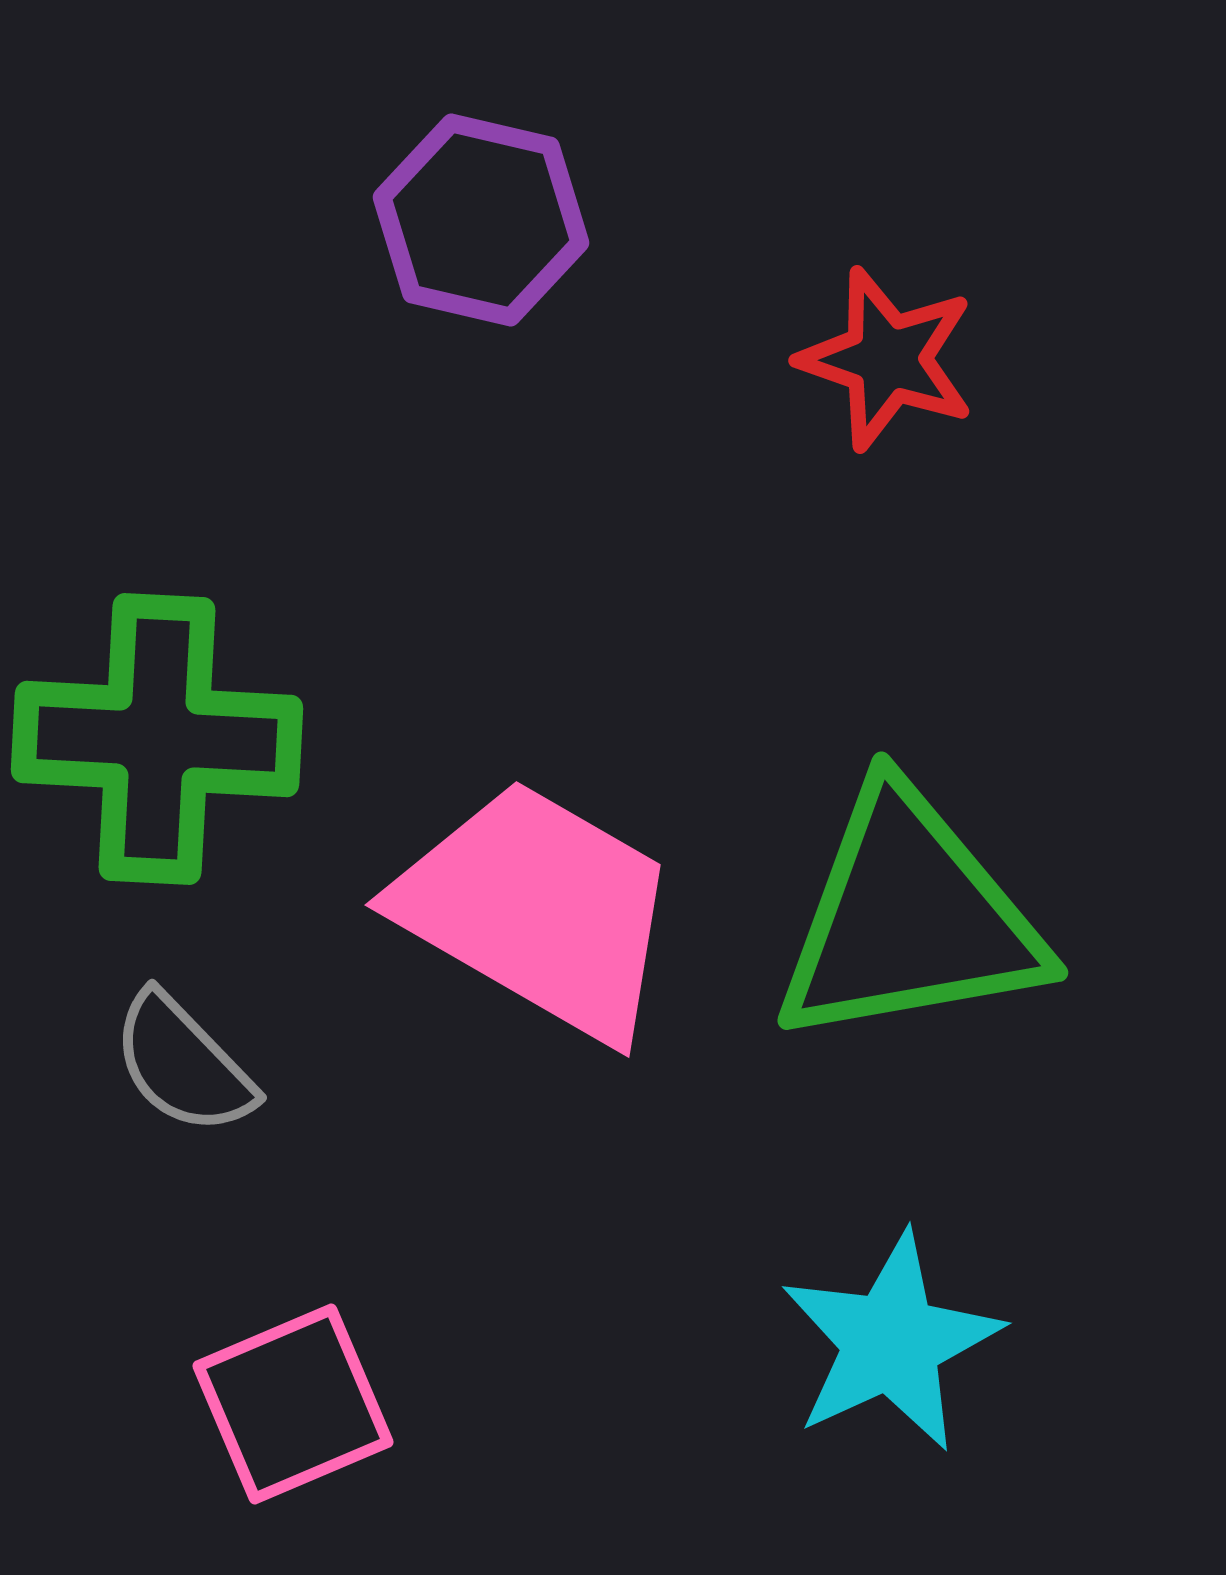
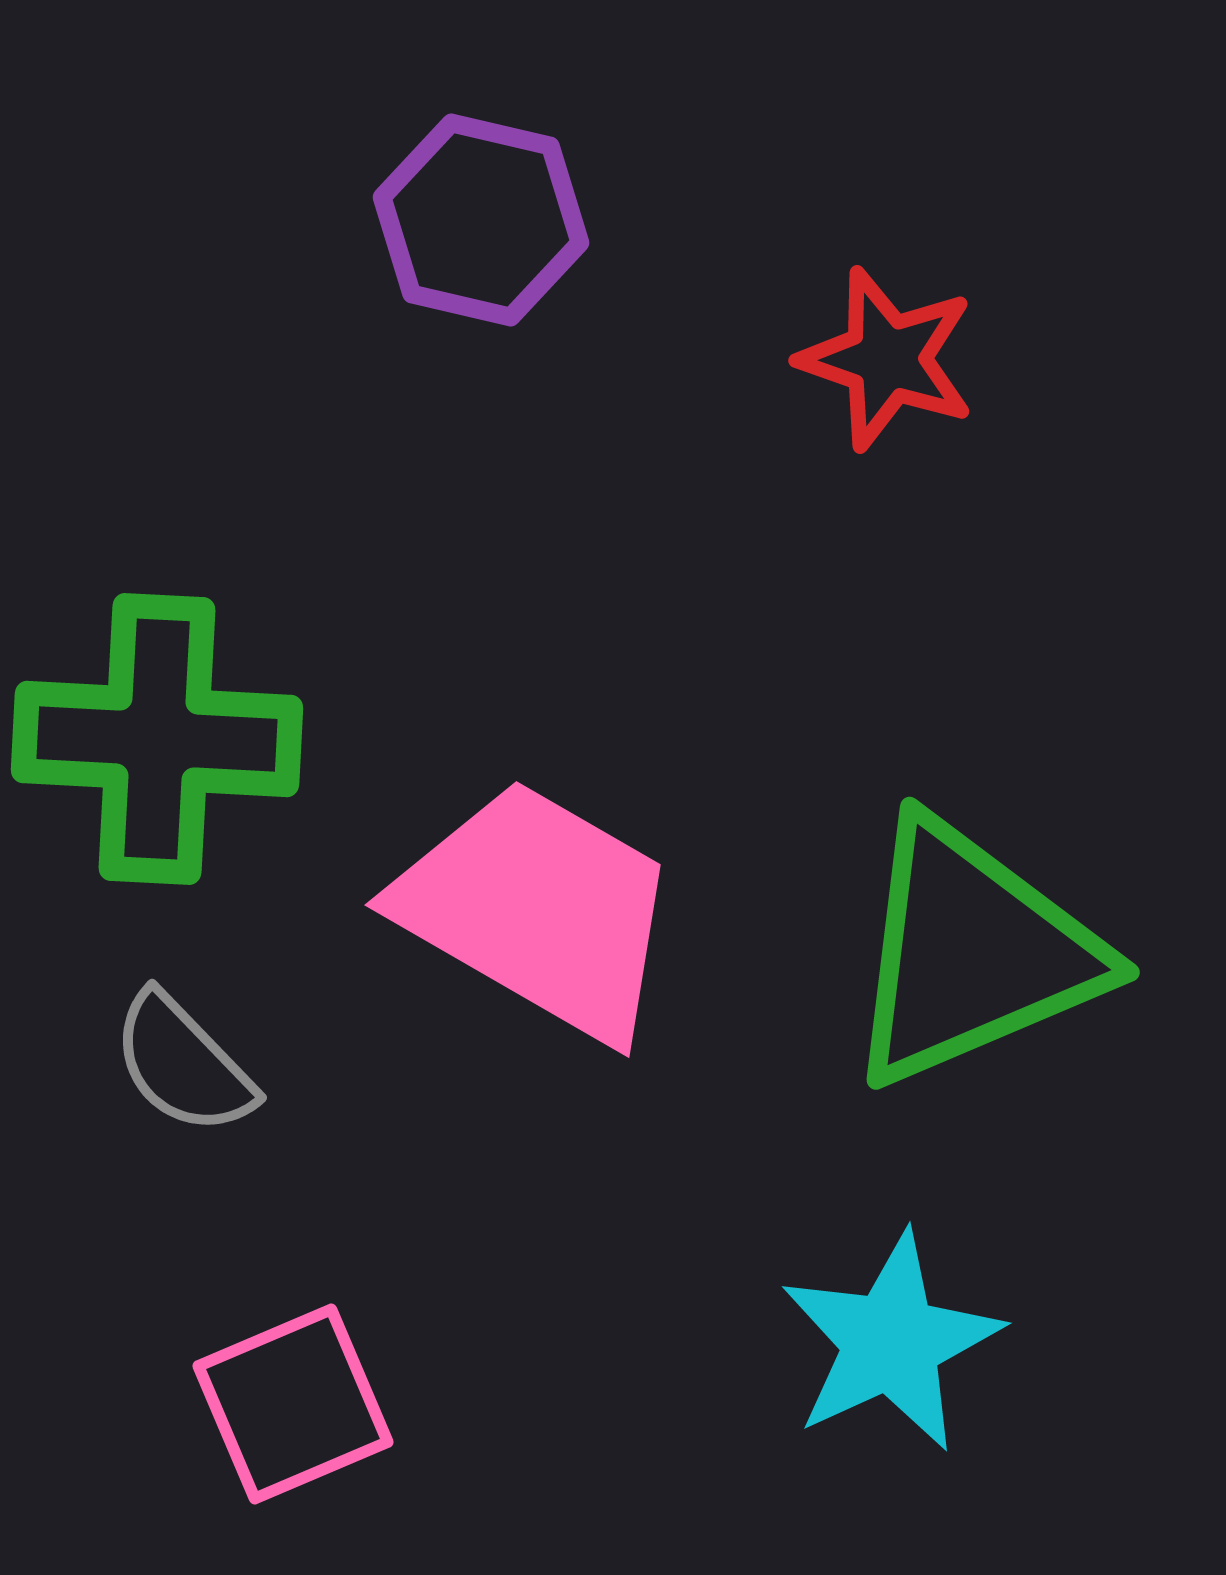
green triangle: moved 63 px right, 35 px down; rotated 13 degrees counterclockwise
